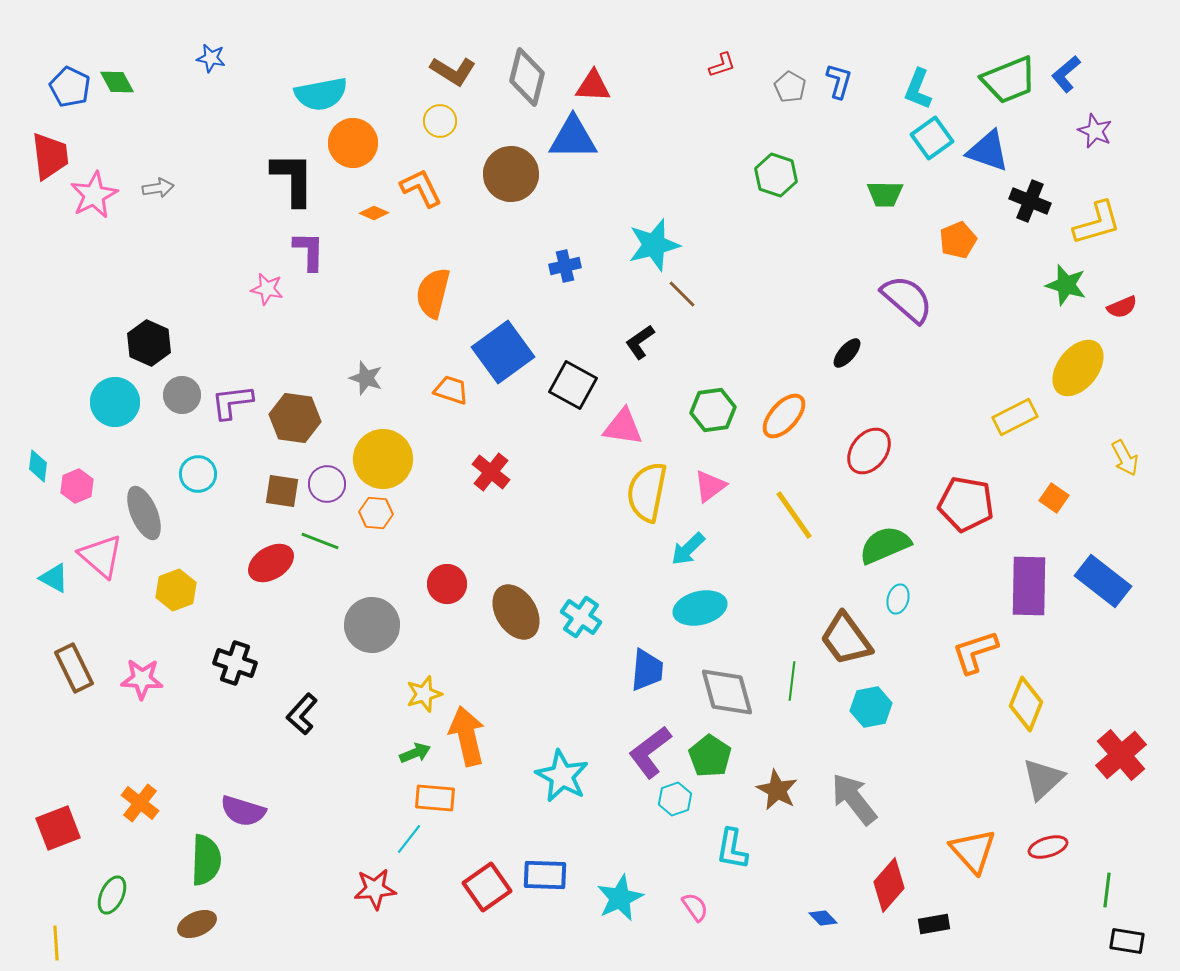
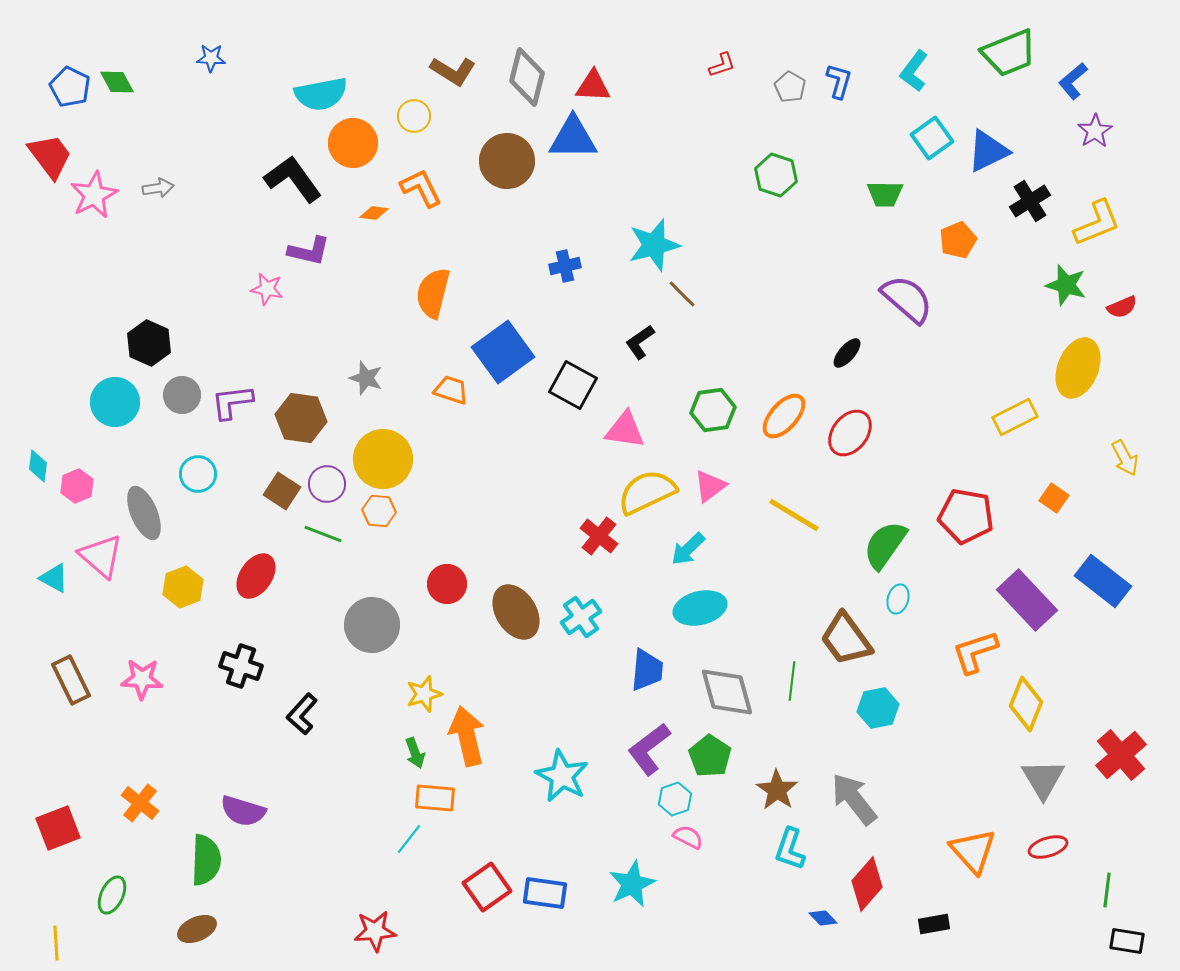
blue star at (211, 58): rotated 8 degrees counterclockwise
blue L-shape at (1066, 74): moved 7 px right, 7 px down
green trapezoid at (1009, 80): moved 27 px up
cyan L-shape at (918, 89): moved 4 px left, 18 px up; rotated 15 degrees clockwise
yellow circle at (440, 121): moved 26 px left, 5 px up
purple star at (1095, 131): rotated 16 degrees clockwise
blue triangle at (988, 151): rotated 45 degrees counterclockwise
red trapezoid at (50, 156): rotated 30 degrees counterclockwise
brown circle at (511, 174): moved 4 px left, 13 px up
black L-shape at (293, 179): rotated 36 degrees counterclockwise
black cross at (1030, 201): rotated 36 degrees clockwise
orange diamond at (374, 213): rotated 16 degrees counterclockwise
yellow L-shape at (1097, 223): rotated 6 degrees counterclockwise
purple L-shape at (309, 251): rotated 102 degrees clockwise
yellow ellipse at (1078, 368): rotated 16 degrees counterclockwise
brown hexagon at (295, 418): moved 6 px right
pink triangle at (623, 427): moved 2 px right, 3 px down
red ellipse at (869, 451): moved 19 px left, 18 px up
red cross at (491, 472): moved 108 px right, 64 px down
brown square at (282, 491): rotated 24 degrees clockwise
yellow semicircle at (647, 492): rotated 54 degrees clockwise
red pentagon at (966, 504): moved 12 px down
orange hexagon at (376, 513): moved 3 px right, 2 px up
yellow line at (794, 515): rotated 24 degrees counterclockwise
green line at (320, 541): moved 3 px right, 7 px up
green semicircle at (885, 545): rotated 32 degrees counterclockwise
red ellipse at (271, 563): moved 15 px left, 13 px down; rotated 24 degrees counterclockwise
purple rectangle at (1029, 586): moved 2 px left, 14 px down; rotated 44 degrees counterclockwise
yellow hexagon at (176, 590): moved 7 px right, 3 px up
cyan cross at (581, 617): rotated 21 degrees clockwise
black cross at (235, 663): moved 6 px right, 3 px down
brown rectangle at (74, 668): moved 3 px left, 12 px down
cyan hexagon at (871, 707): moved 7 px right, 1 px down
purple L-shape at (650, 752): moved 1 px left, 3 px up
green arrow at (415, 753): rotated 92 degrees clockwise
gray triangle at (1043, 779): rotated 18 degrees counterclockwise
brown star at (777, 790): rotated 6 degrees clockwise
cyan L-shape at (732, 849): moved 58 px right; rotated 9 degrees clockwise
blue rectangle at (545, 875): moved 18 px down; rotated 6 degrees clockwise
red diamond at (889, 885): moved 22 px left, 1 px up
red star at (375, 889): moved 42 px down
cyan star at (620, 898): moved 12 px right, 14 px up
pink semicircle at (695, 907): moved 7 px left, 70 px up; rotated 28 degrees counterclockwise
brown ellipse at (197, 924): moved 5 px down
